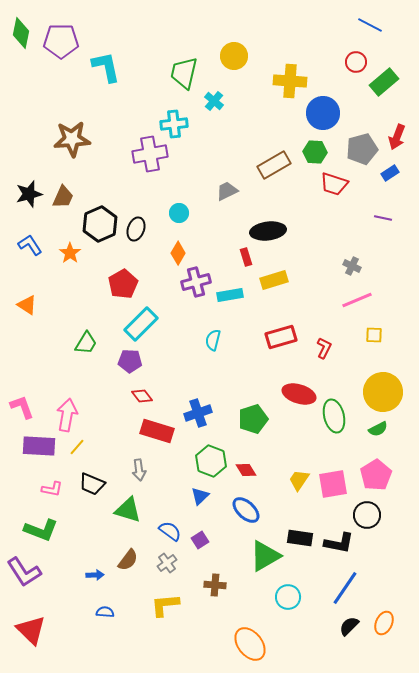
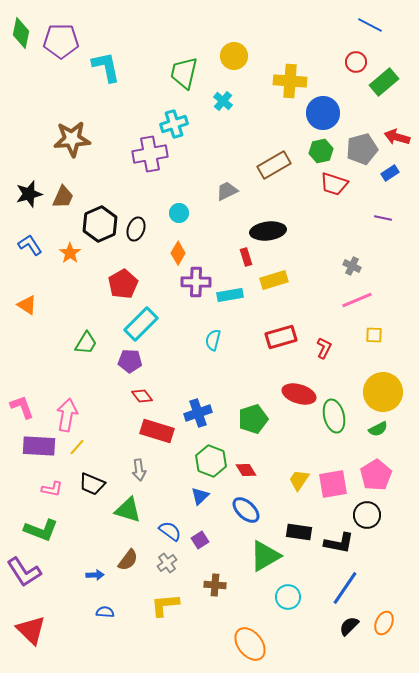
cyan cross at (214, 101): moved 9 px right
cyan cross at (174, 124): rotated 12 degrees counterclockwise
red arrow at (397, 137): rotated 85 degrees clockwise
green hexagon at (315, 152): moved 6 px right, 1 px up; rotated 15 degrees counterclockwise
purple cross at (196, 282): rotated 16 degrees clockwise
black rectangle at (300, 538): moved 1 px left, 6 px up
